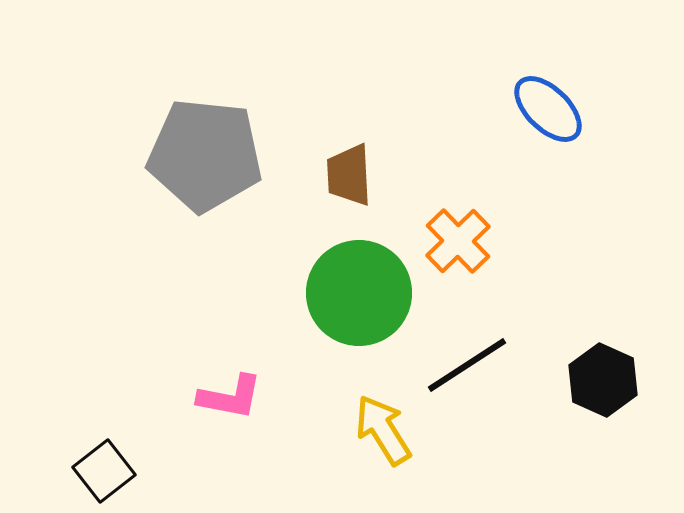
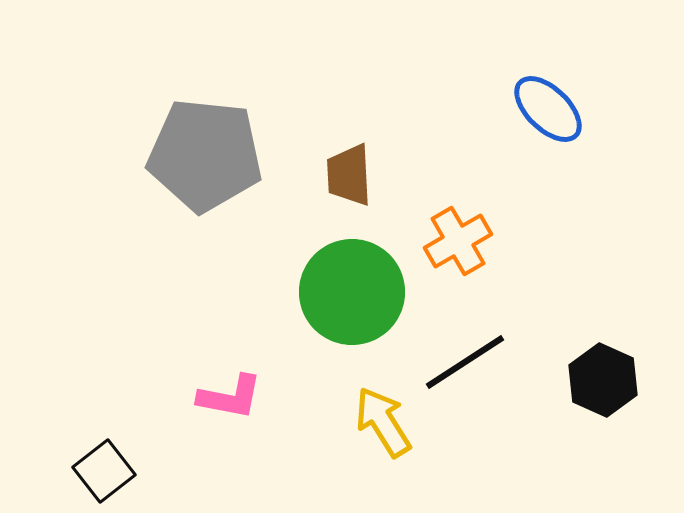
orange cross: rotated 14 degrees clockwise
green circle: moved 7 px left, 1 px up
black line: moved 2 px left, 3 px up
yellow arrow: moved 8 px up
